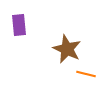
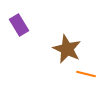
purple rectangle: rotated 25 degrees counterclockwise
